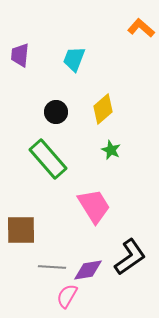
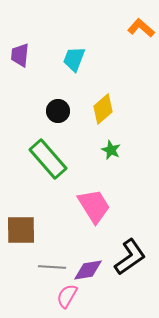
black circle: moved 2 px right, 1 px up
